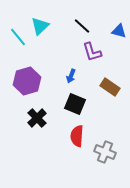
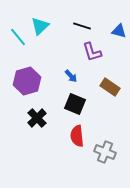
black line: rotated 24 degrees counterclockwise
blue arrow: rotated 64 degrees counterclockwise
red semicircle: rotated 10 degrees counterclockwise
